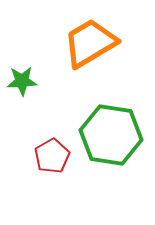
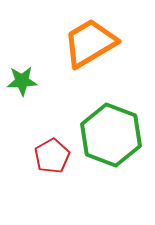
green hexagon: rotated 12 degrees clockwise
